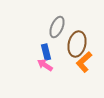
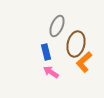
gray ellipse: moved 1 px up
brown ellipse: moved 1 px left
pink arrow: moved 6 px right, 7 px down
